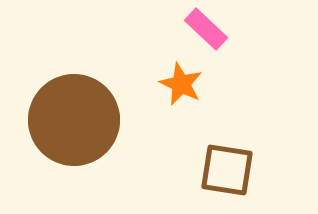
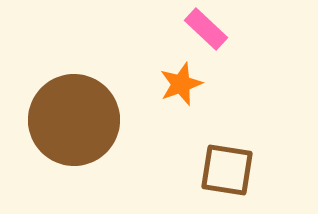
orange star: rotated 27 degrees clockwise
